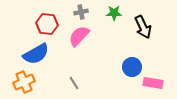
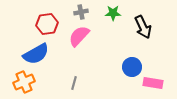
green star: moved 1 px left
red hexagon: rotated 15 degrees counterclockwise
gray line: rotated 48 degrees clockwise
